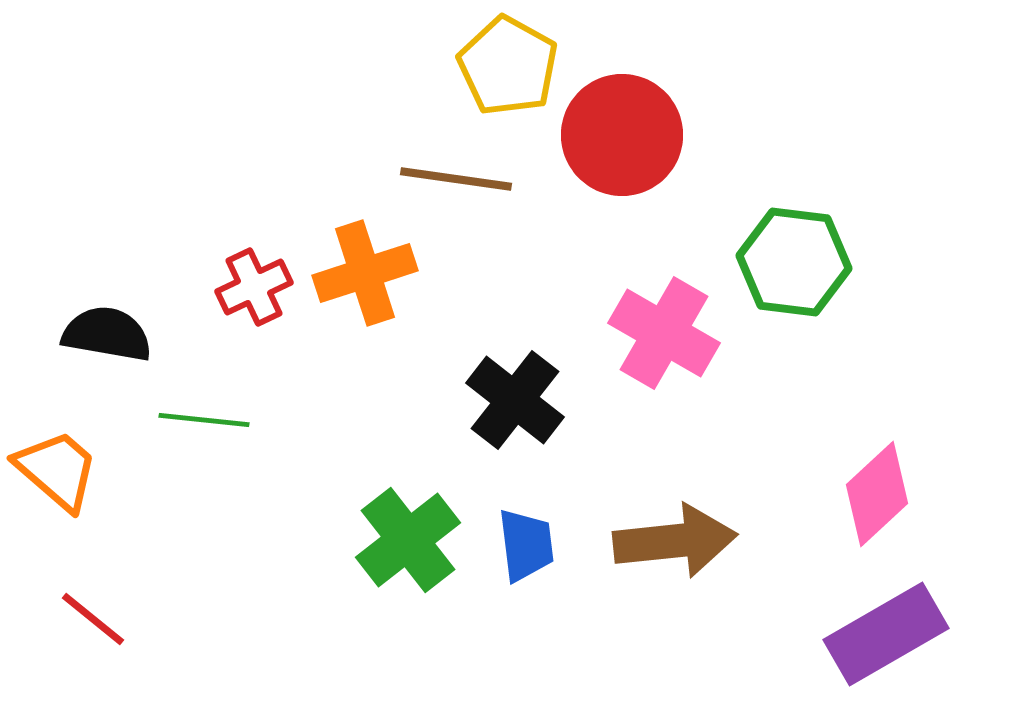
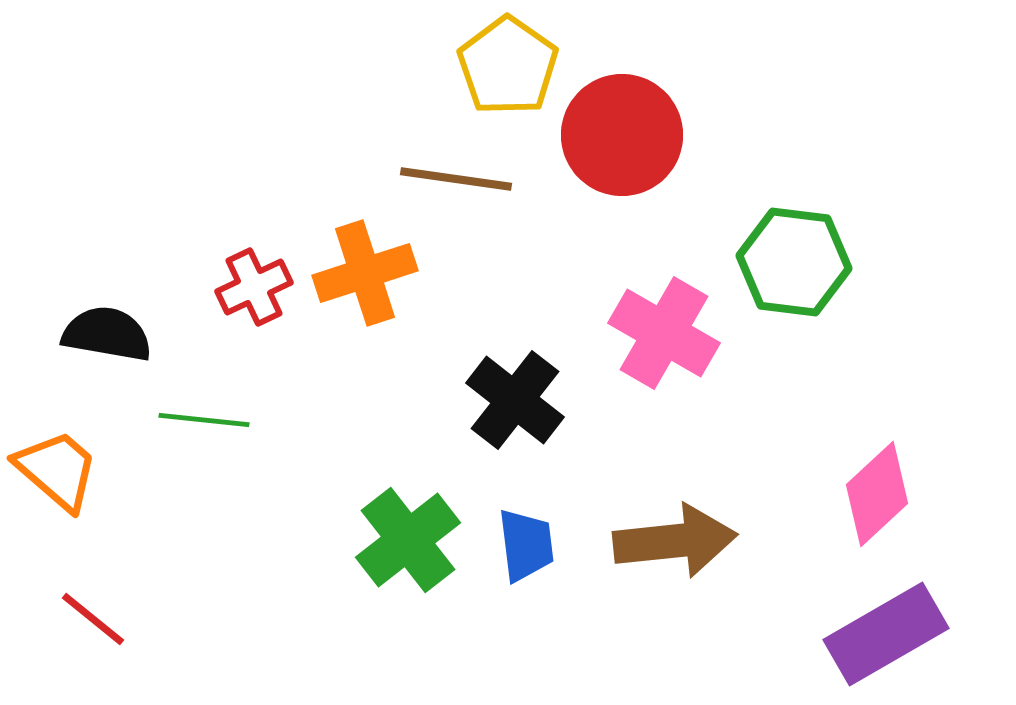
yellow pentagon: rotated 6 degrees clockwise
